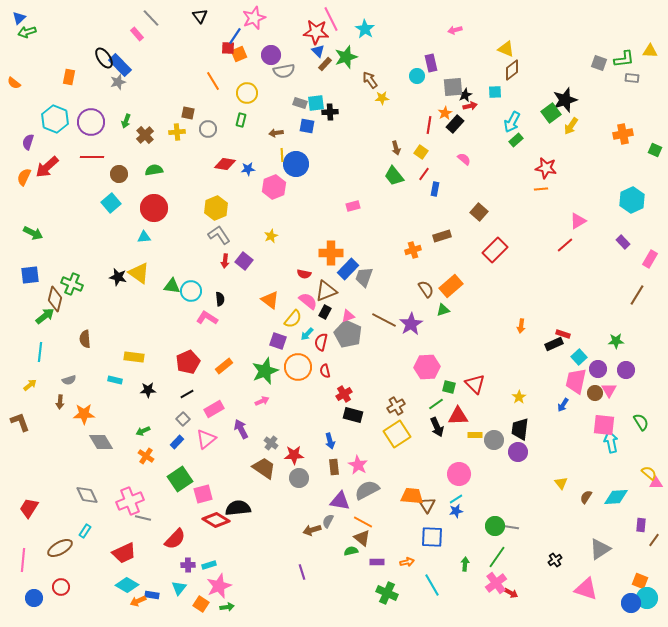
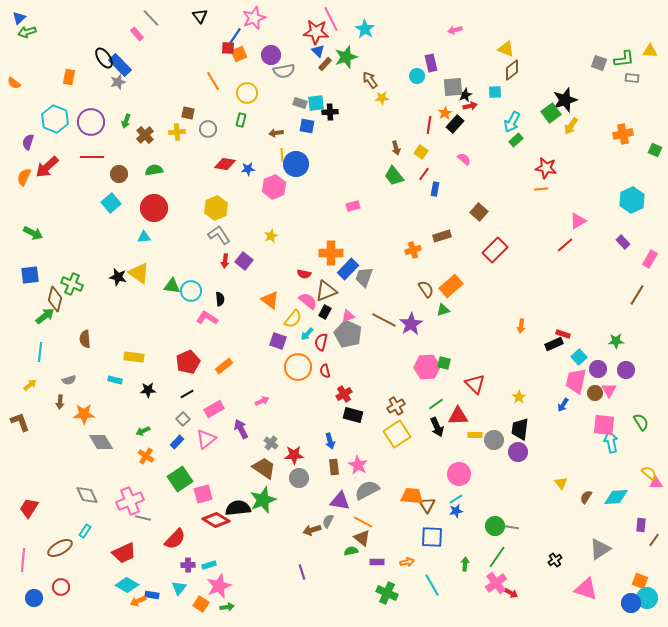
green star at (265, 371): moved 2 px left, 129 px down
green square at (449, 387): moved 5 px left, 24 px up
